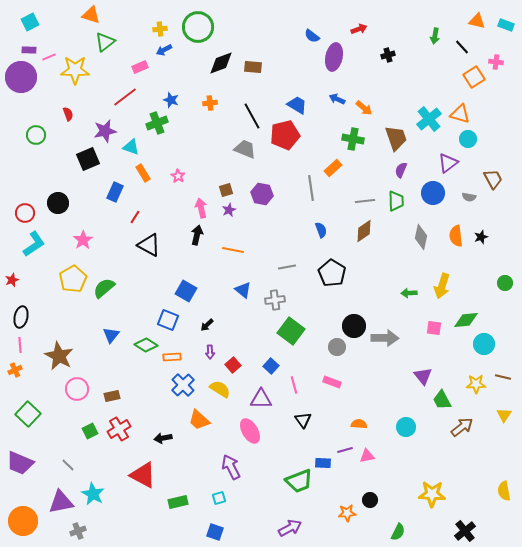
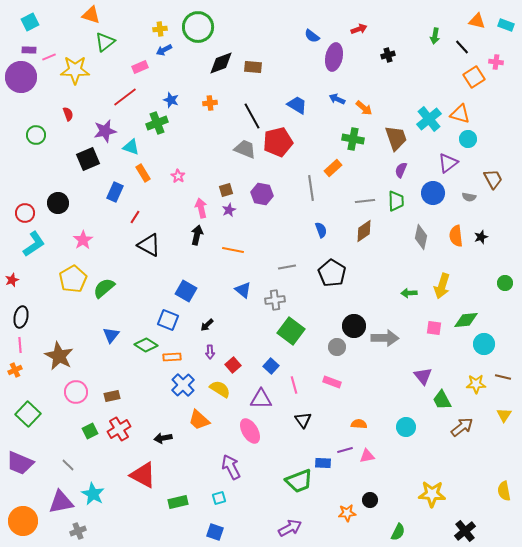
red pentagon at (285, 135): moved 7 px left, 7 px down
pink circle at (77, 389): moved 1 px left, 3 px down
